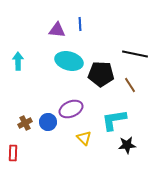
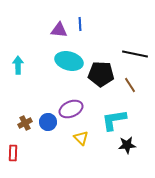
purple triangle: moved 2 px right
cyan arrow: moved 4 px down
yellow triangle: moved 3 px left
